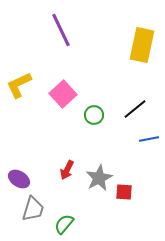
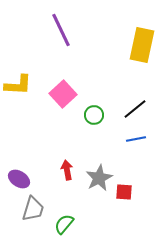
yellow L-shape: moved 1 px left; rotated 152 degrees counterclockwise
blue line: moved 13 px left
red arrow: rotated 144 degrees clockwise
